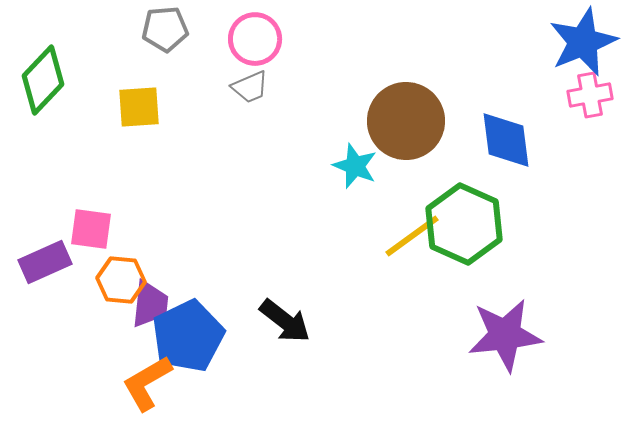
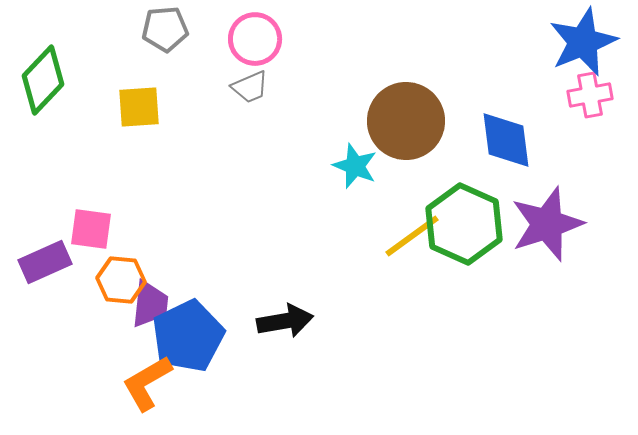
black arrow: rotated 48 degrees counterclockwise
purple star: moved 42 px right, 111 px up; rotated 12 degrees counterclockwise
